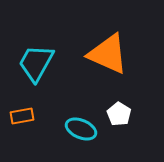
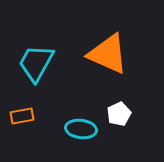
white pentagon: rotated 15 degrees clockwise
cyan ellipse: rotated 16 degrees counterclockwise
